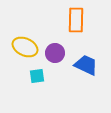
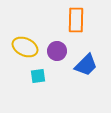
purple circle: moved 2 px right, 2 px up
blue trapezoid: rotated 110 degrees clockwise
cyan square: moved 1 px right
